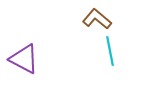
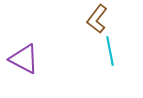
brown L-shape: rotated 92 degrees counterclockwise
